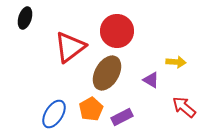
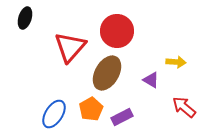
red triangle: rotated 12 degrees counterclockwise
